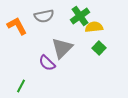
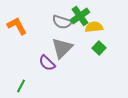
gray semicircle: moved 18 px right, 6 px down; rotated 30 degrees clockwise
